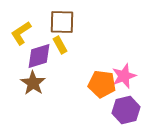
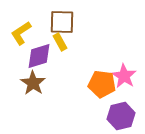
yellow rectangle: moved 3 px up
pink star: rotated 20 degrees counterclockwise
purple hexagon: moved 5 px left, 6 px down
